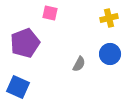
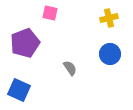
gray semicircle: moved 9 px left, 4 px down; rotated 63 degrees counterclockwise
blue square: moved 1 px right, 3 px down
